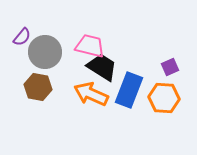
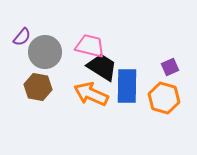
blue rectangle: moved 2 px left, 4 px up; rotated 20 degrees counterclockwise
orange hexagon: rotated 12 degrees clockwise
